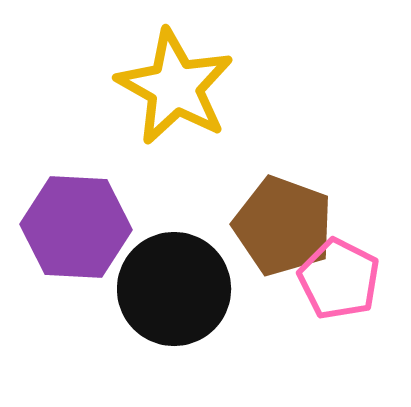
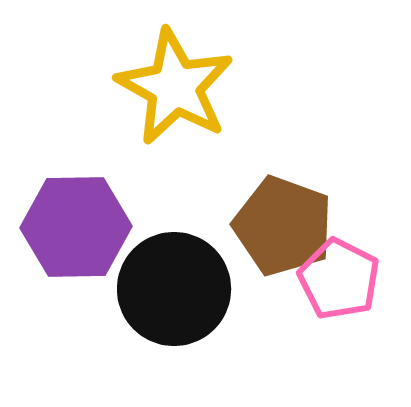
purple hexagon: rotated 4 degrees counterclockwise
